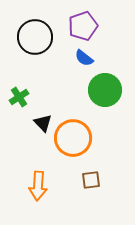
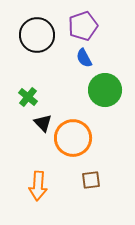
black circle: moved 2 px right, 2 px up
blue semicircle: rotated 24 degrees clockwise
green cross: moved 9 px right; rotated 18 degrees counterclockwise
